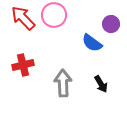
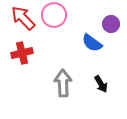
red cross: moved 1 px left, 12 px up
